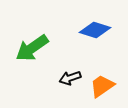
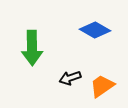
blue diamond: rotated 12 degrees clockwise
green arrow: rotated 56 degrees counterclockwise
